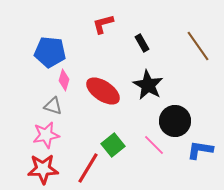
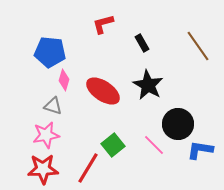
black circle: moved 3 px right, 3 px down
